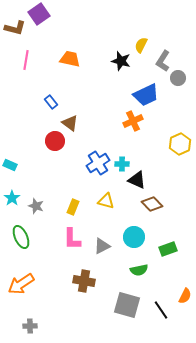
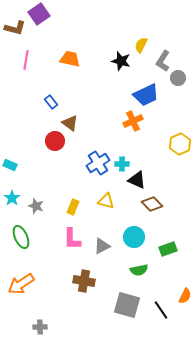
gray cross: moved 10 px right, 1 px down
